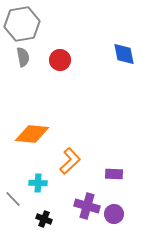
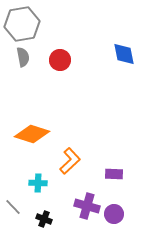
orange diamond: rotated 12 degrees clockwise
gray line: moved 8 px down
